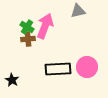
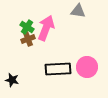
gray triangle: rotated 21 degrees clockwise
pink arrow: moved 1 px right, 2 px down
brown cross: rotated 16 degrees counterclockwise
black star: rotated 16 degrees counterclockwise
